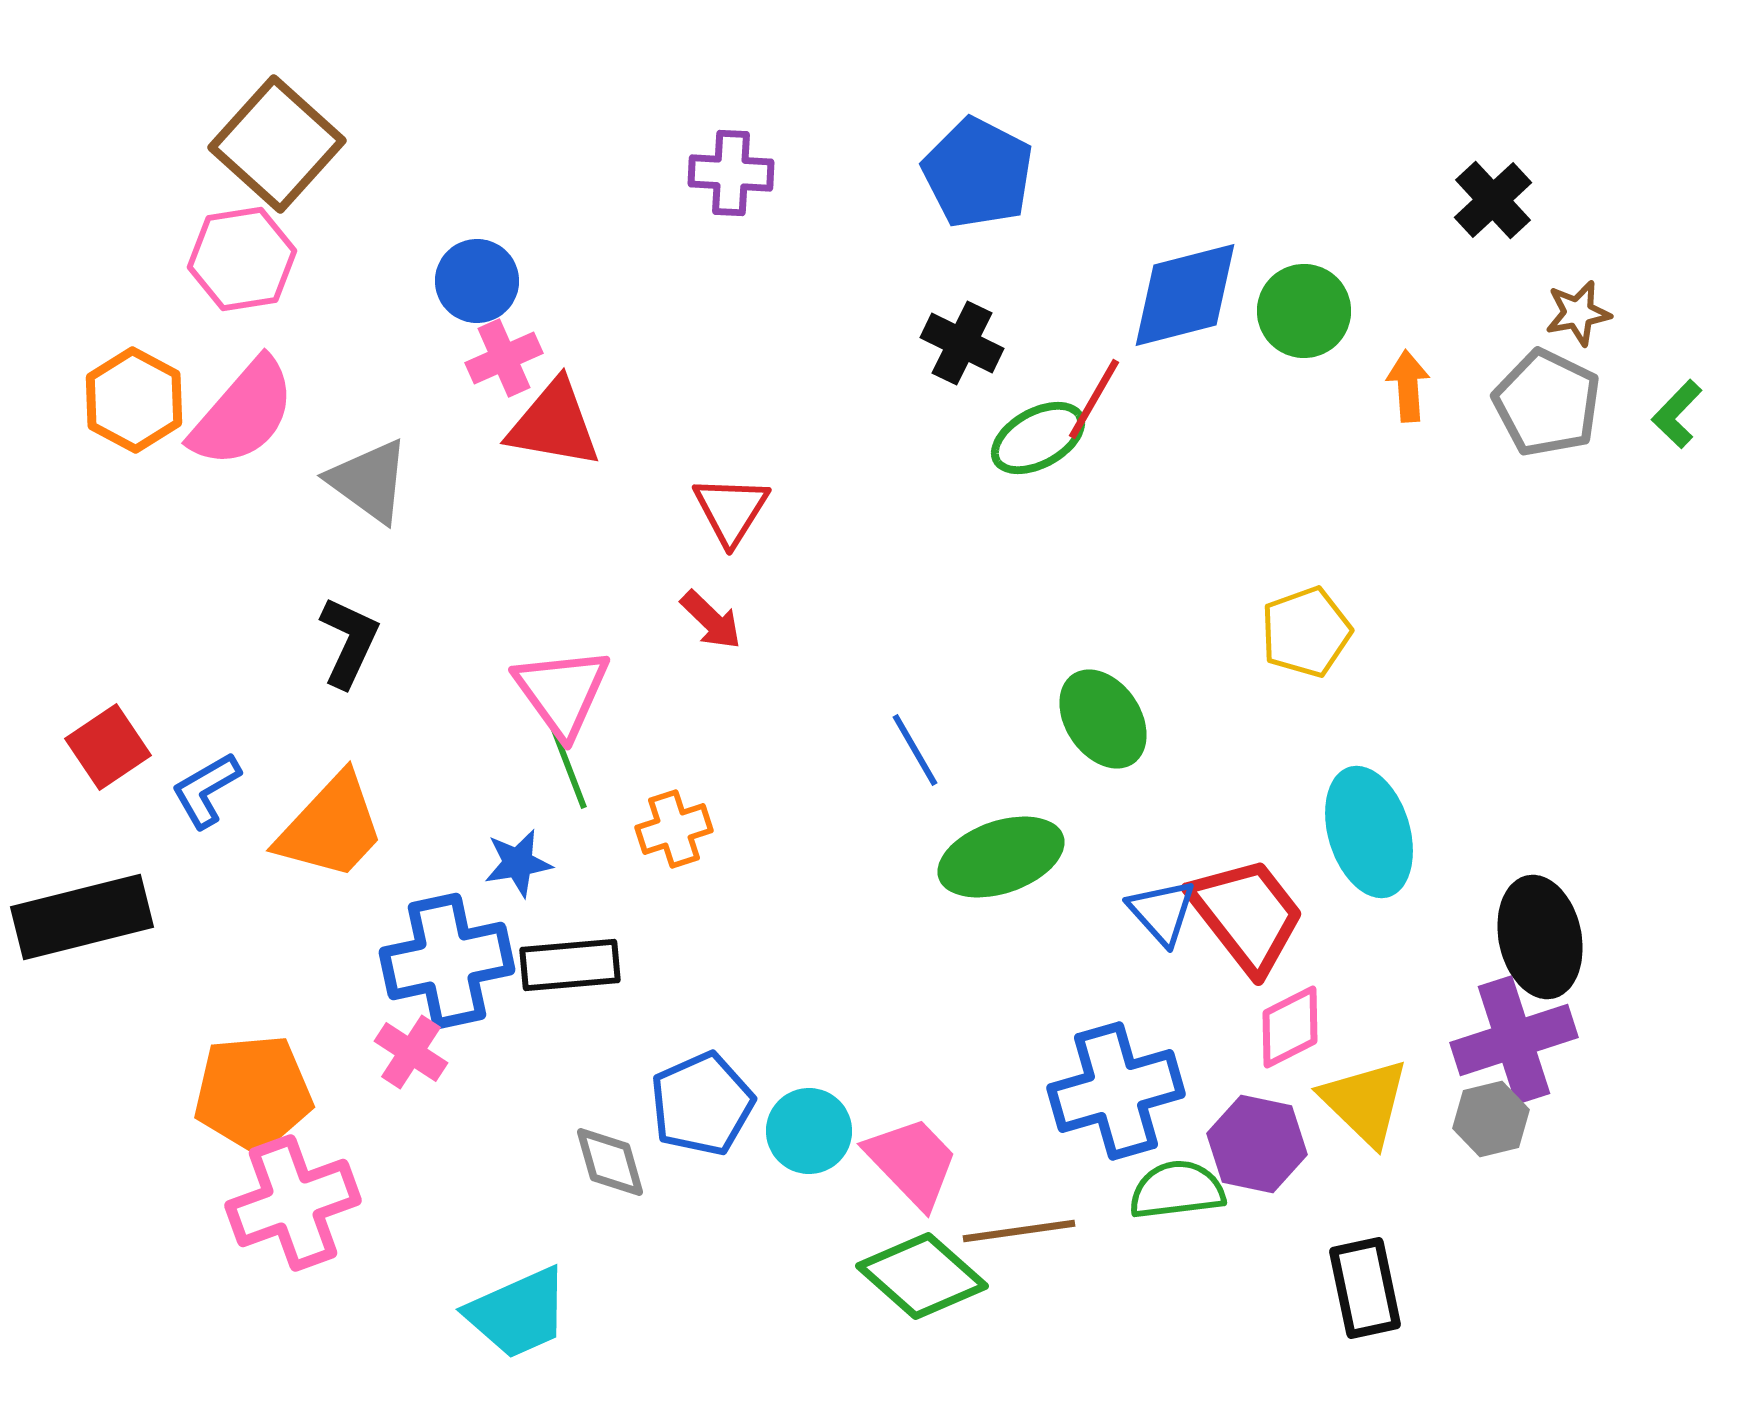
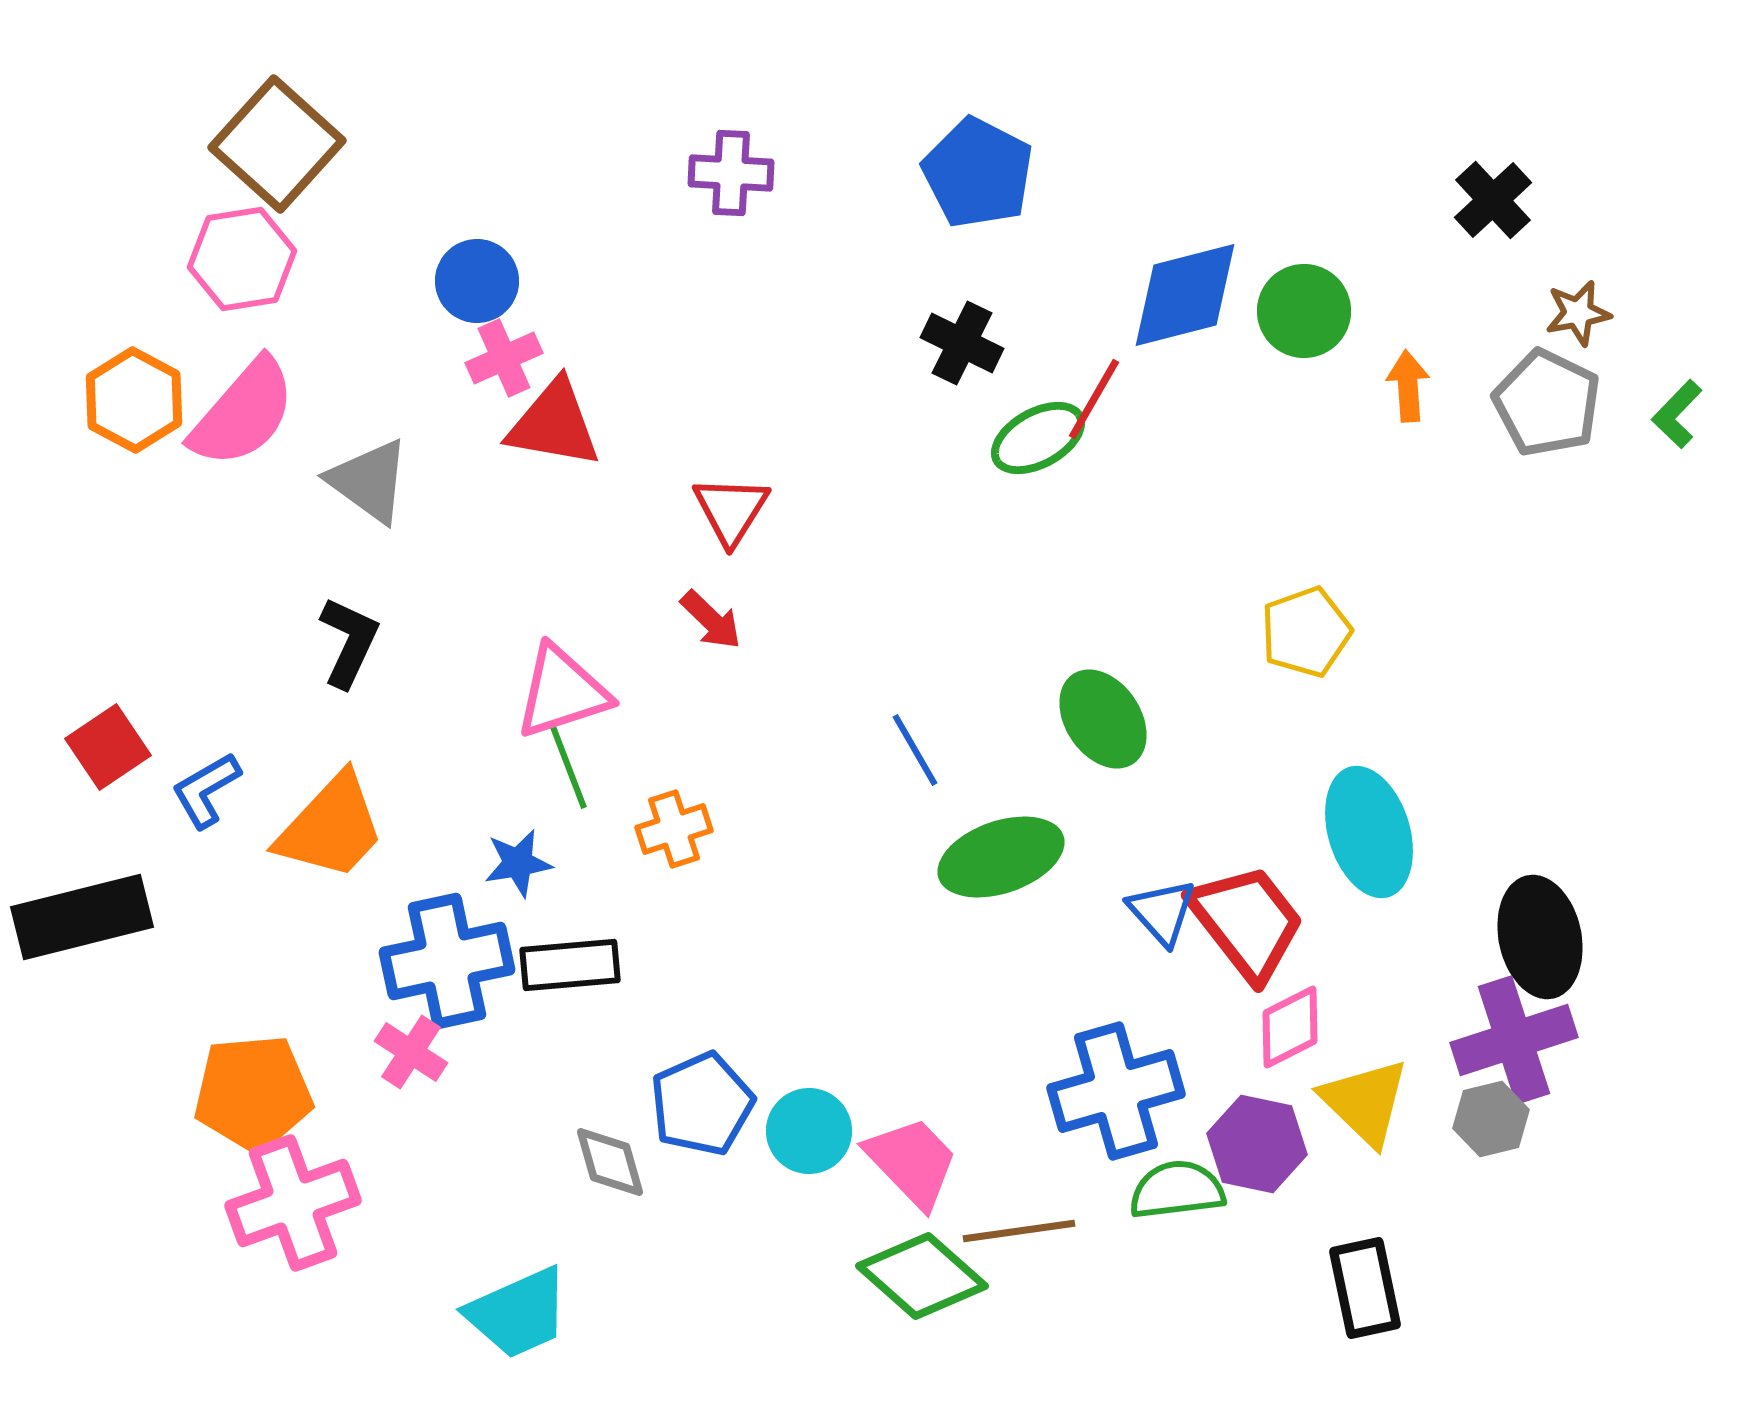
pink triangle at (562, 692): rotated 48 degrees clockwise
red trapezoid at (1247, 915): moved 7 px down
